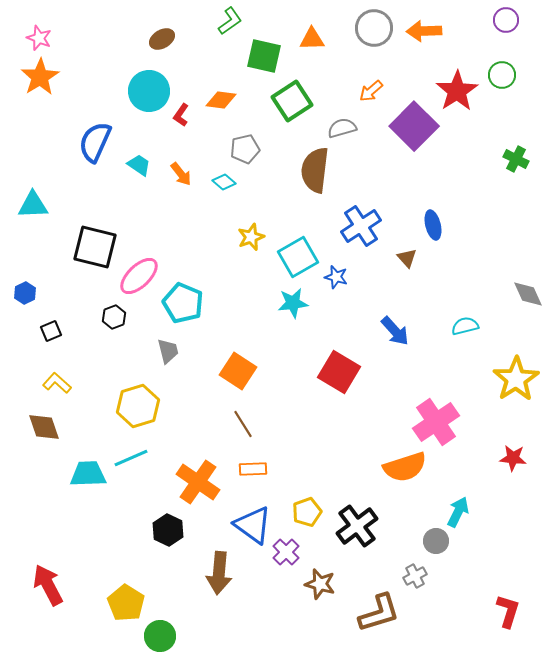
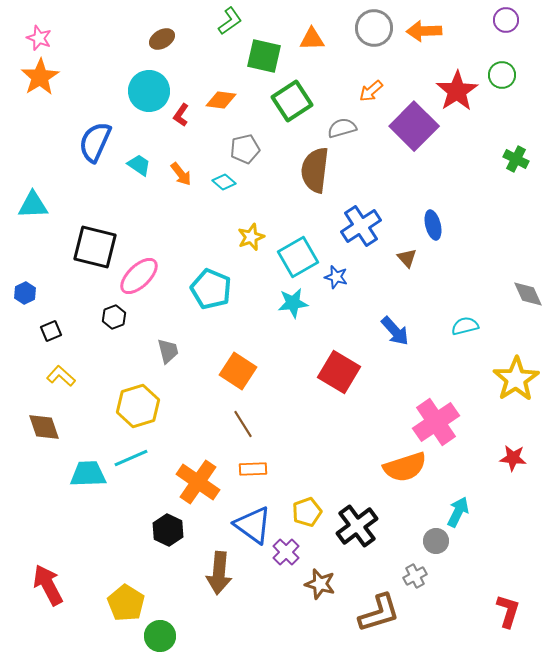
cyan pentagon at (183, 303): moved 28 px right, 14 px up
yellow L-shape at (57, 383): moved 4 px right, 7 px up
